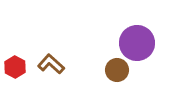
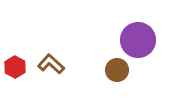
purple circle: moved 1 px right, 3 px up
